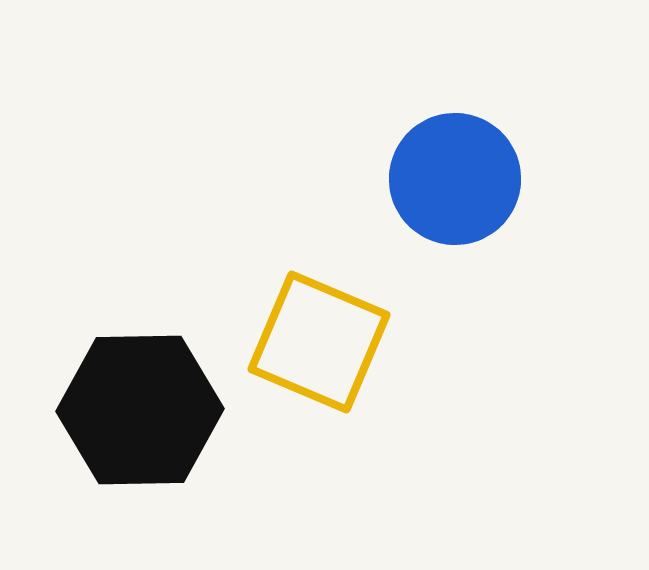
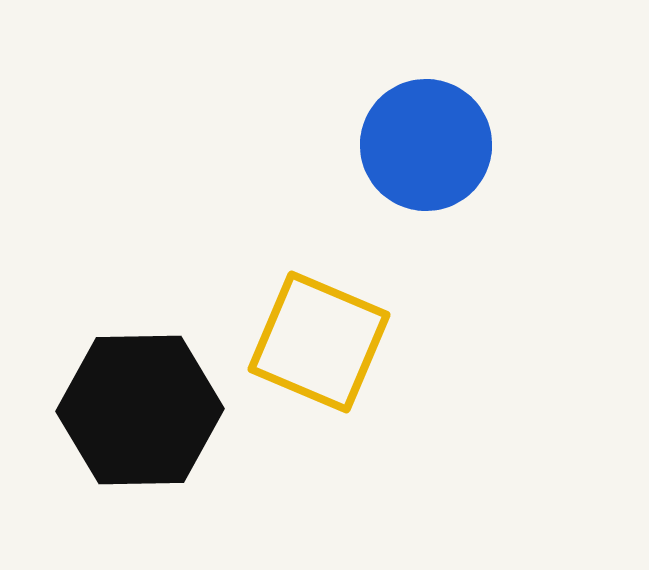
blue circle: moved 29 px left, 34 px up
